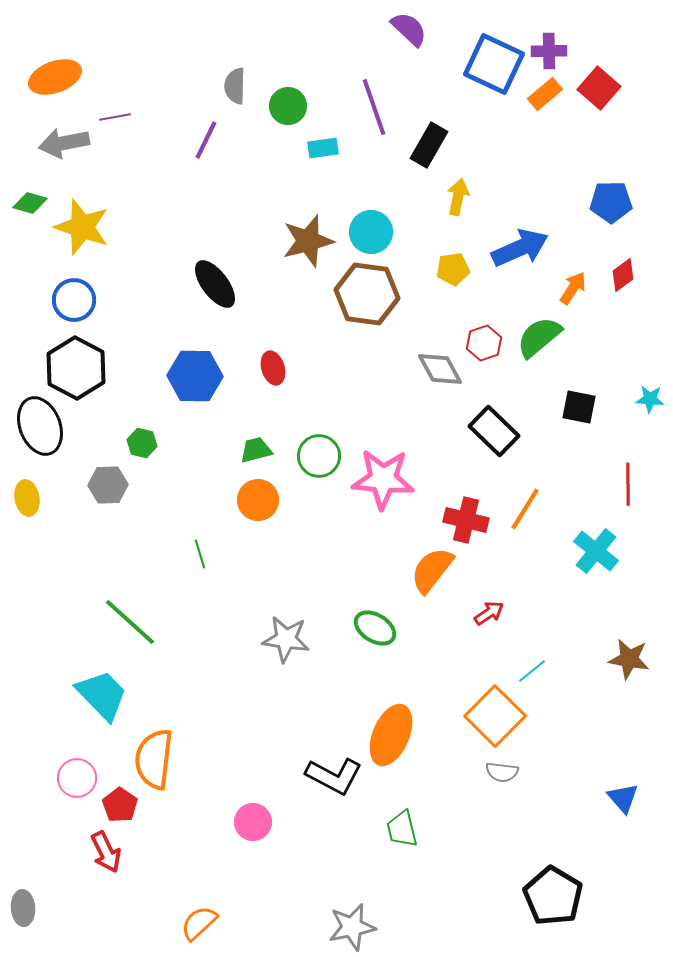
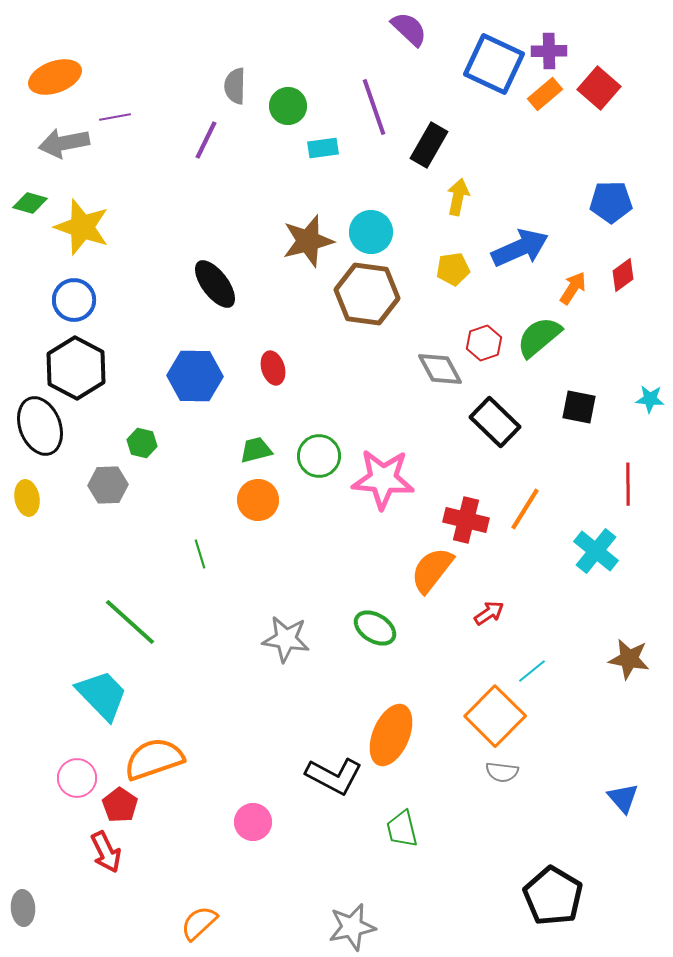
black rectangle at (494, 431): moved 1 px right, 9 px up
orange semicircle at (154, 759): rotated 64 degrees clockwise
